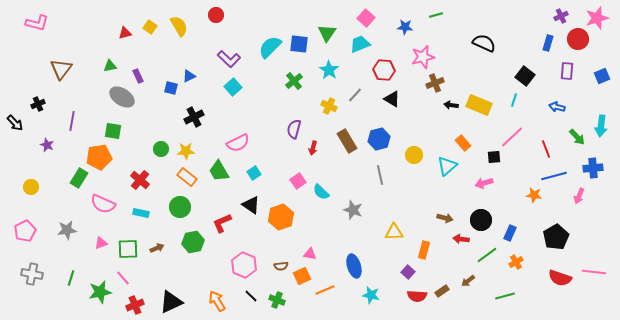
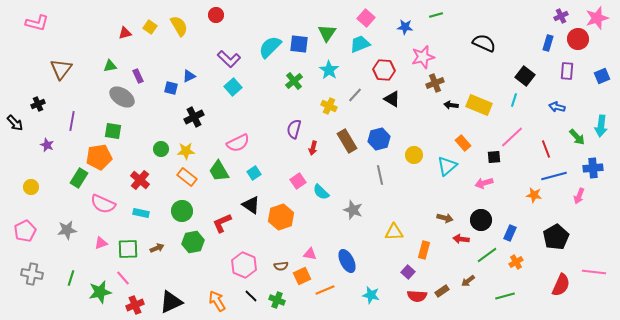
green circle at (180, 207): moved 2 px right, 4 px down
blue ellipse at (354, 266): moved 7 px left, 5 px up; rotated 10 degrees counterclockwise
red semicircle at (560, 278): moved 1 px right, 7 px down; rotated 85 degrees counterclockwise
